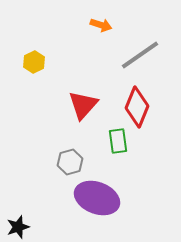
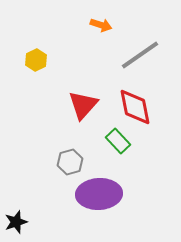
yellow hexagon: moved 2 px right, 2 px up
red diamond: moved 2 px left; rotated 33 degrees counterclockwise
green rectangle: rotated 35 degrees counterclockwise
purple ellipse: moved 2 px right, 4 px up; rotated 24 degrees counterclockwise
black star: moved 2 px left, 5 px up
